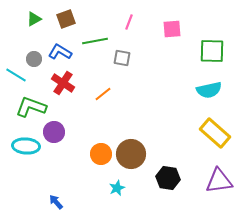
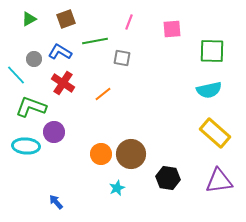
green triangle: moved 5 px left
cyan line: rotated 15 degrees clockwise
